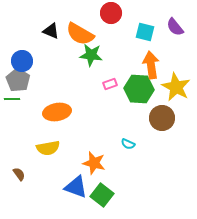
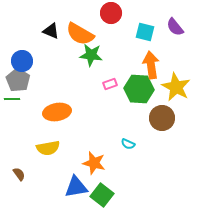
blue triangle: rotated 30 degrees counterclockwise
